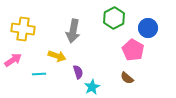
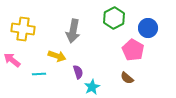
pink arrow: moved 1 px left; rotated 108 degrees counterclockwise
